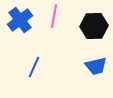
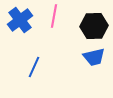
blue trapezoid: moved 2 px left, 9 px up
